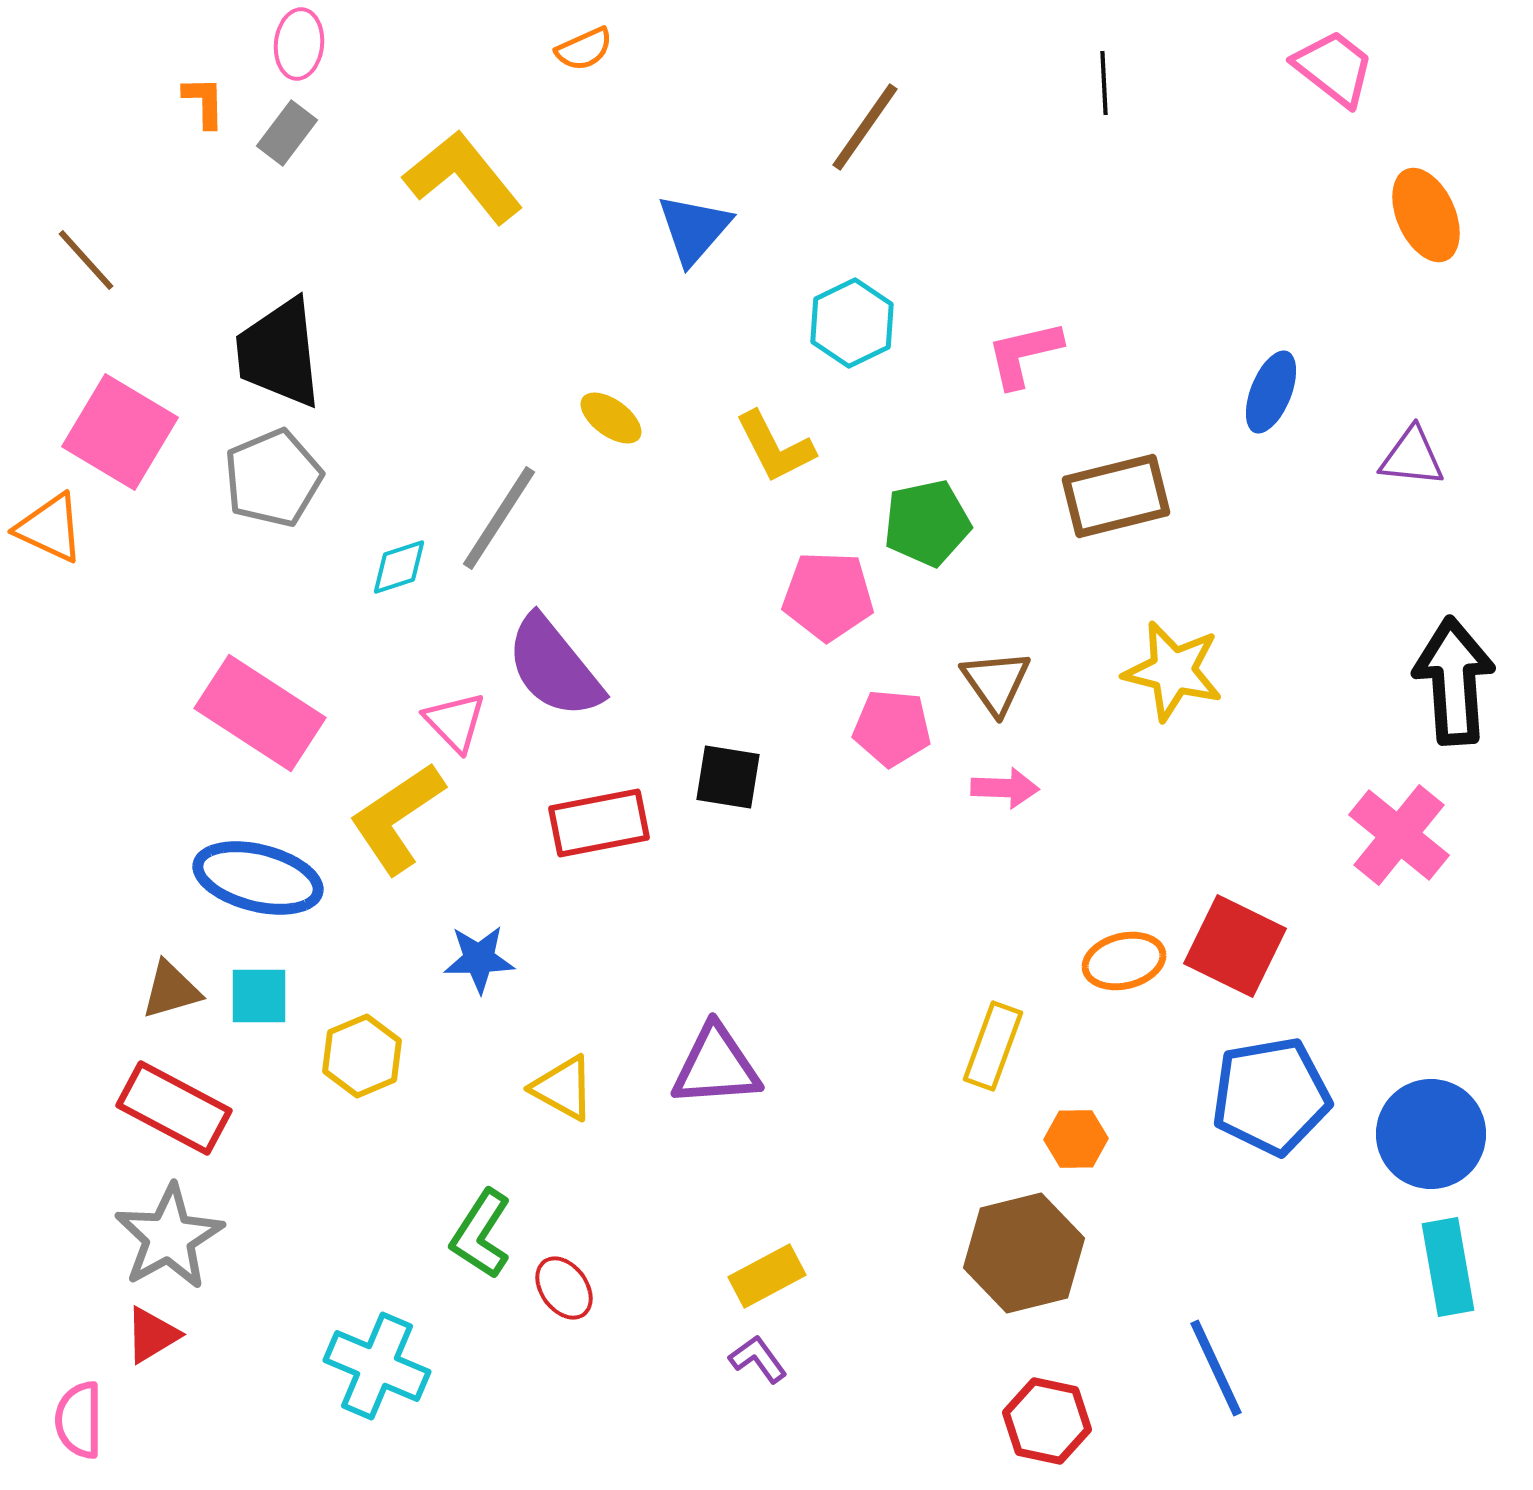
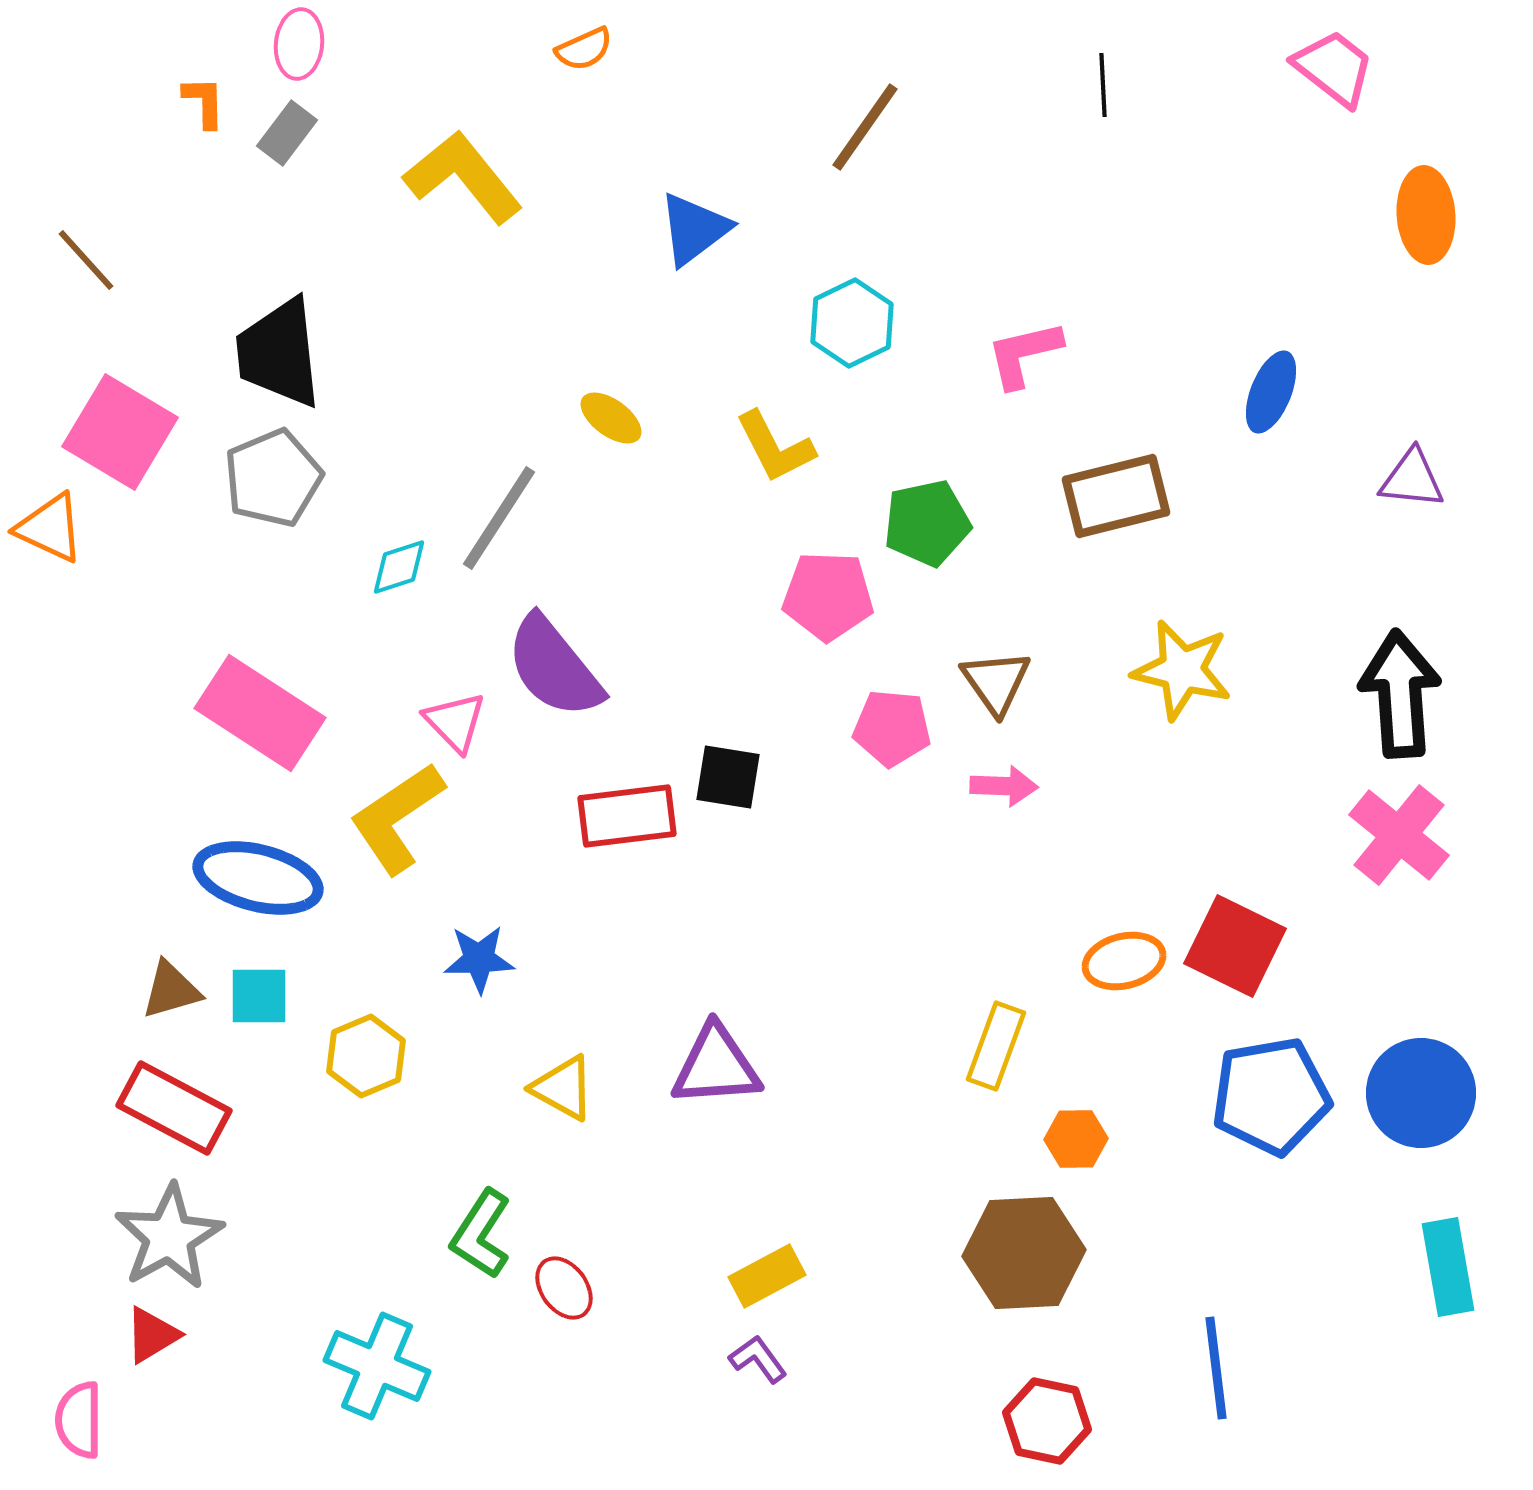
black line at (1104, 83): moved 1 px left, 2 px down
orange ellipse at (1426, 215): rotated 20 degrees clockwise
blue triangle at (694, 229): rotated 12 degrees clockwise
purple triangle at (1412, 457): moved 22 px down
yellow star at (1173, 671): moved 9 px right, 1 px up
black arrow at (1454, 681): moved 54 px left, 13 px down
pink arrow at (1005, 788): moved 1 px left, 2 px up
red rectangle at (599, 823): moved 28 px right, 7 px up; rotated 4 degrees clockwise
yellow rectangle at (993, 1046): moved 3 px right
yellow hexagon at (362, 1056): moved 4 px right
blue circle at (1431, 1134): moved 10 px left, 41 px up
brown hexagon at (1024, 1253): rotated 11 degrees clockwise
blue line at (1216, 1368): rotated 18 degrees clockwise
